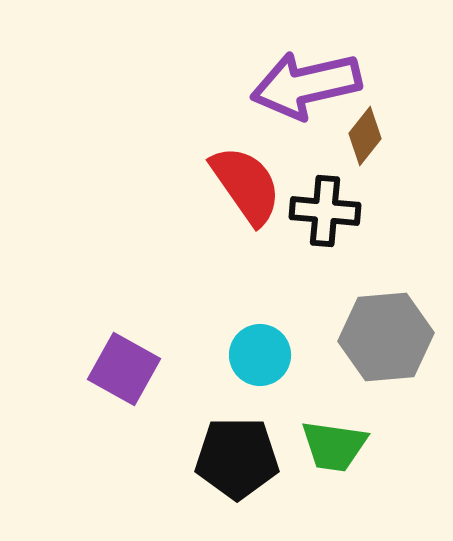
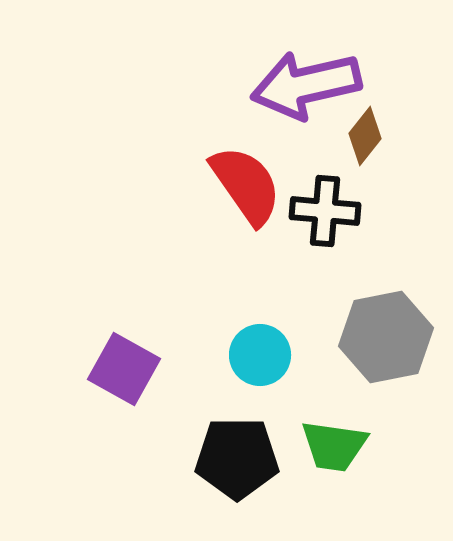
gray hexagon: rotated 6 degrees counterclockwise
